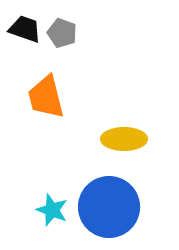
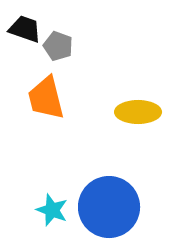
gray pentagon: moved 4 px left, 13 px down
orange trapezoid: moved 1 px down
yellow ellipse: moved 14 px right, 27 px up
